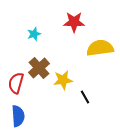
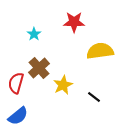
cyan star: rotated 16 degrees counterclockwise
yellow semicircle: moved 3 px down
yellow star: moved 5 px down; rotated 18 degrees counterclockwise
black line: moved 9 px right; rotated 24 degrees counterclockwise
blue semicircle: rotated 55 degrees clockwise
